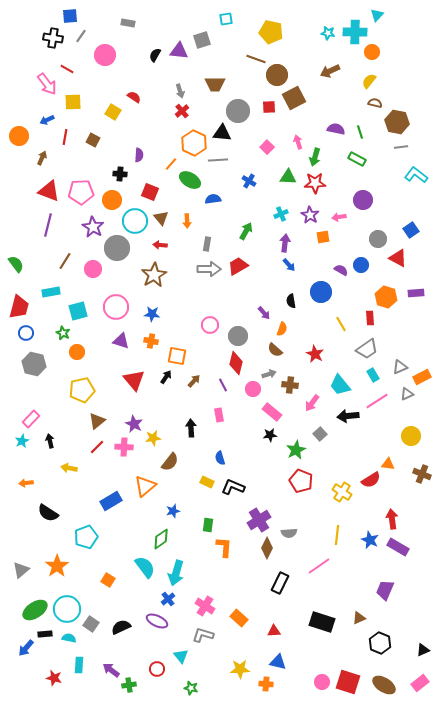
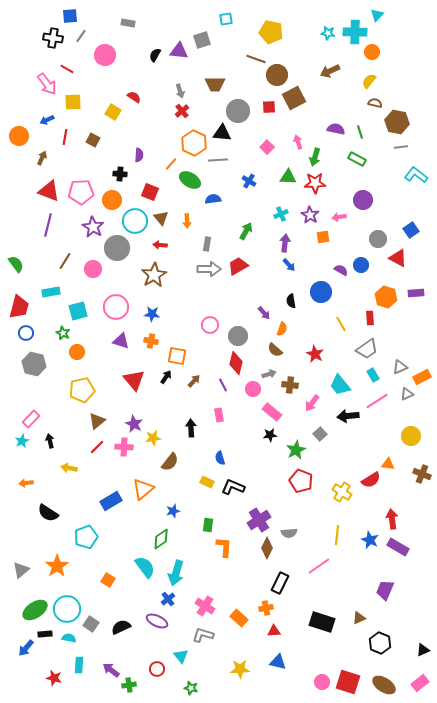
orange triangle at (145, 486): moved 2 px left, 3 px down
orange cross at (266, 684): moved 76 px up; rotated 16 degrees counterclockwise
